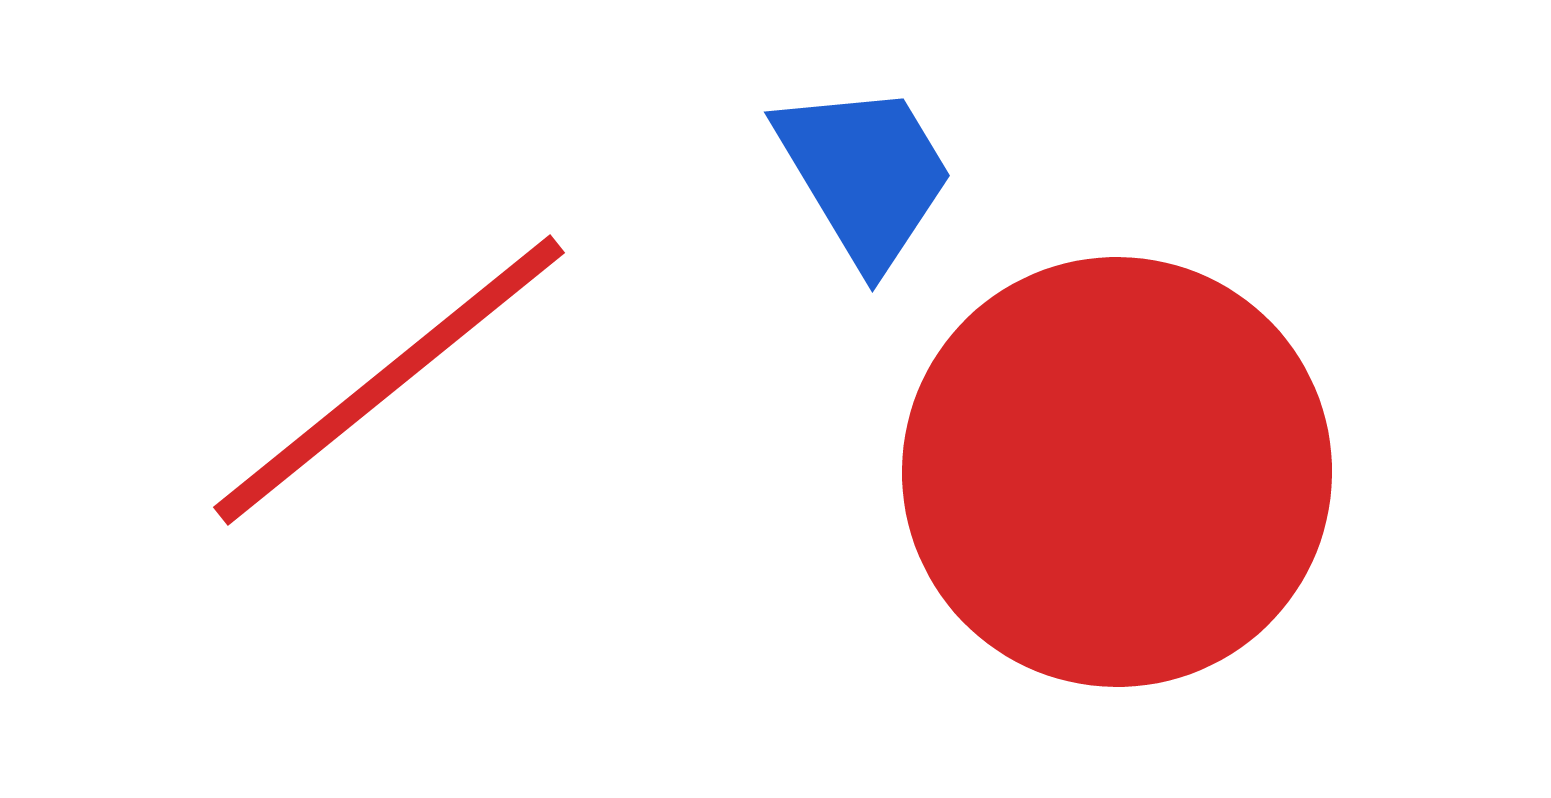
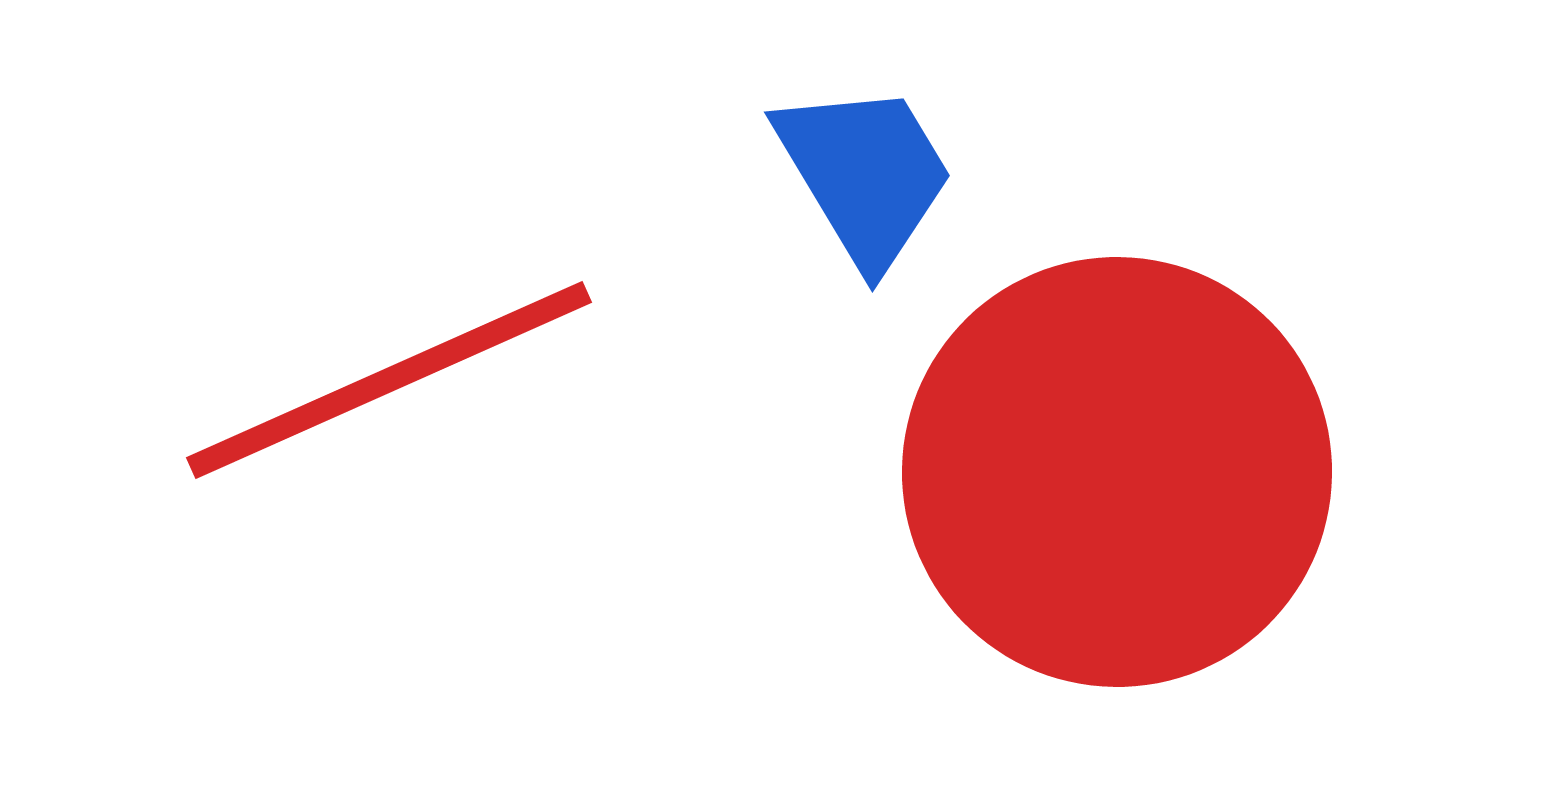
red line: rotated 15 degrees clockwise
